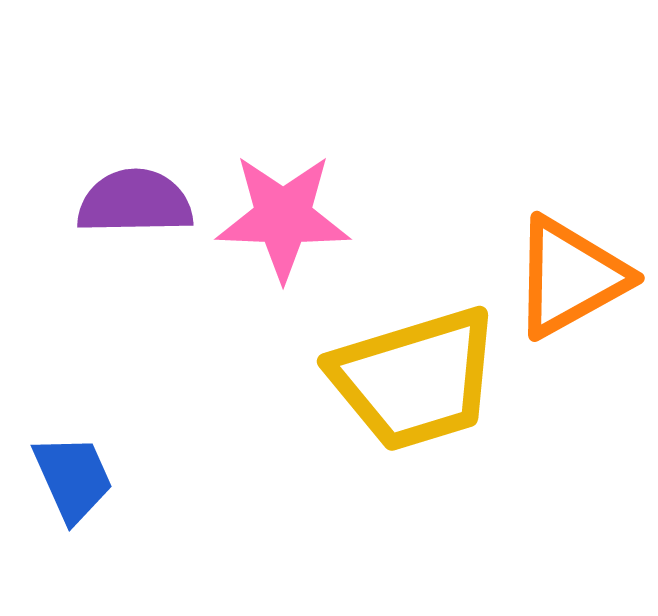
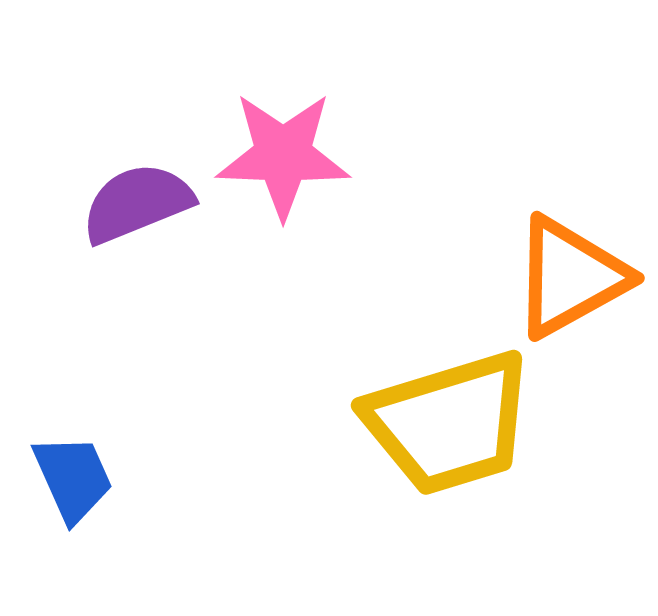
purple semicircle: moved 2 px right, 1 px down; rotated 21 degrees counterclockwise
pink star: moved 62 px up
yellow trapezoid: moved 34 px right, 44 px down
